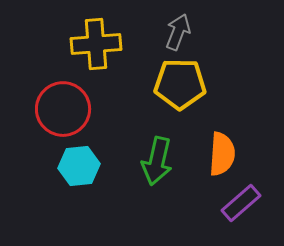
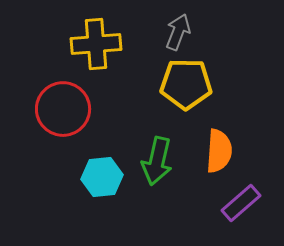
yellow pentagon: moved 6 px right
orange semicircle: moved 3 px left, 3 px up
cyan hexagon: moved 23 px right, 11 px down
